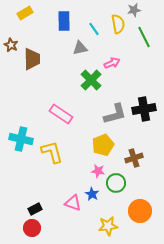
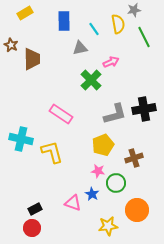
pink arrow: moved 1 px left, 1 px up
orange circle: moved 3 px left, 1 px up
